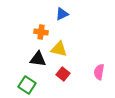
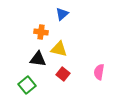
blue triangle: rotated 16 degrees counterclockwise
green square: rotated 18 degrees clockwise
